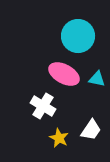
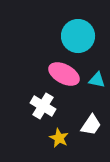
cyan triangle: moved 1 px down
white trapezoid: moved 5 px up
